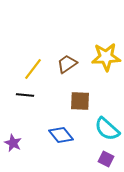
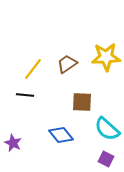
brown square: moved 2 px right, 1 px down
